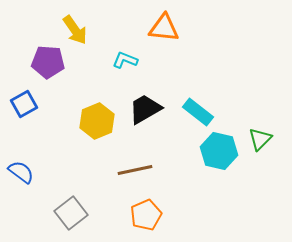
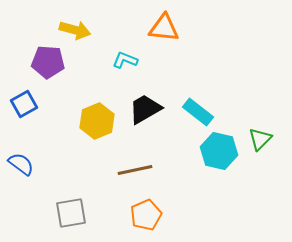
yellow arrow: rotated 40 degrees counterclockwise
blue semicircle: moved 8 px up
gray square: rotated 28 degrees clockwise
